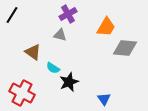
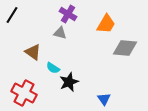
purple cross: rotated 30 degrees counterclockwise
orange trapezoid: moved 3 px up
gray triangle: moved 2 px up
red cross: moved 2 px right
